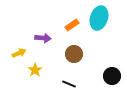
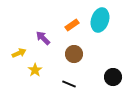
cyan ellipse: moved 1 px right, 2 px down
purple arrow: rotated 140 degrees counterclockwise
black circle: moved 1 px right, 1 px down
